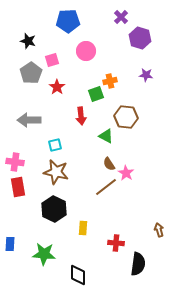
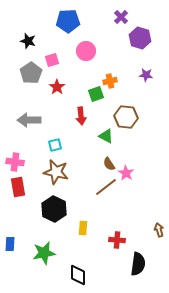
red cross: moved 1 px right, 3 px up
green star: moved 1 px up; rotated 15 degrees counterclockwise
